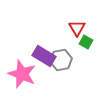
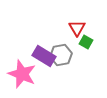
gray hexagon: moved 5 px up
